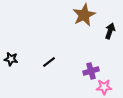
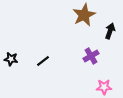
black line: moved 6 px left, 1 px up
purple cross: moved 15 px up; rotated 14 degrees counterclockwise
